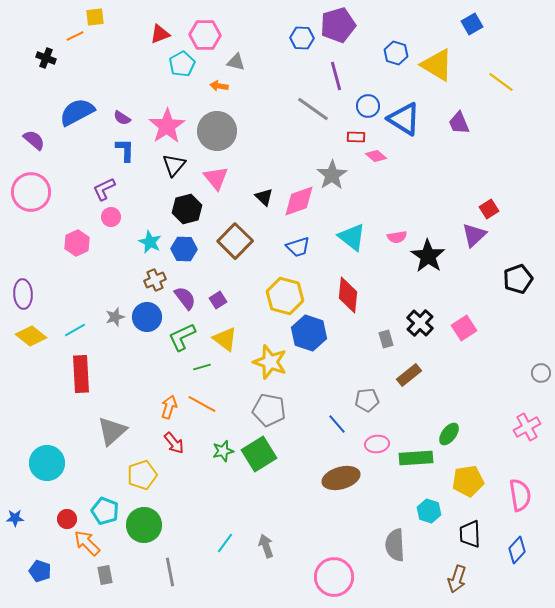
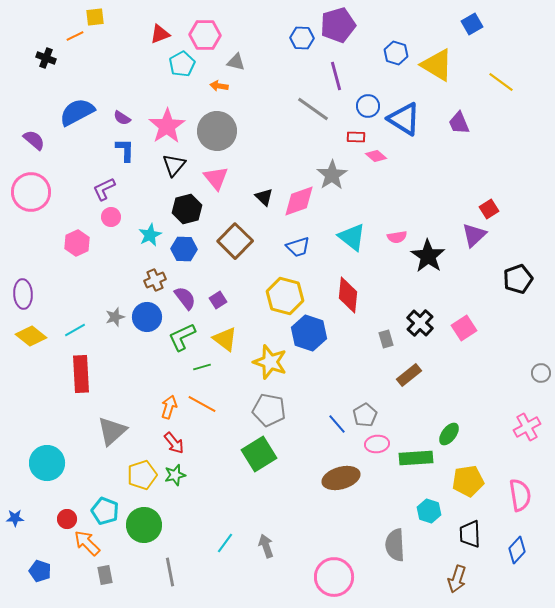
cyan star at (150, 242): moved 7 px up; rotated 20 degrees clockwise
gray pentagon at (367, 400): moved 2 px left, 15 px down; rotated 25 degrees counterclockwise
green star at (223, 451): moved 48 px left, 24 px down
